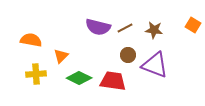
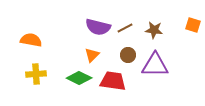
orange square: rotated 14 degrees counterclockwise
orange triangle: moved 31 px right, 1 px up
purple triangle: rotated 20 degrees counterclockwise
